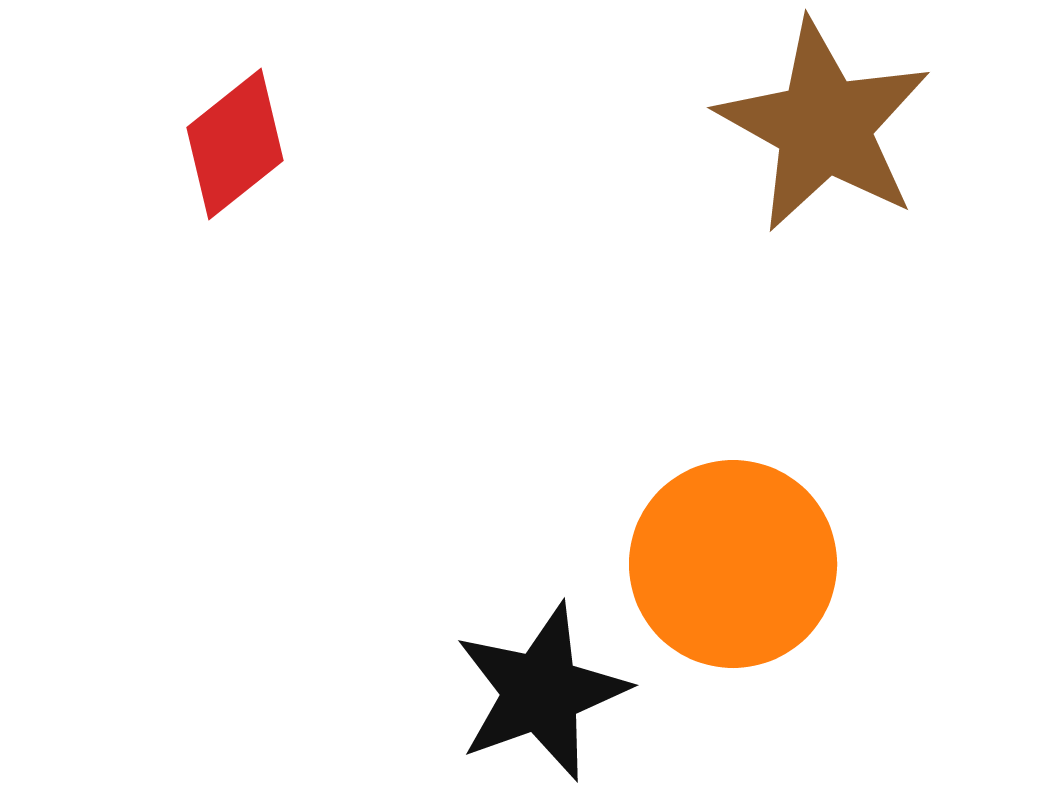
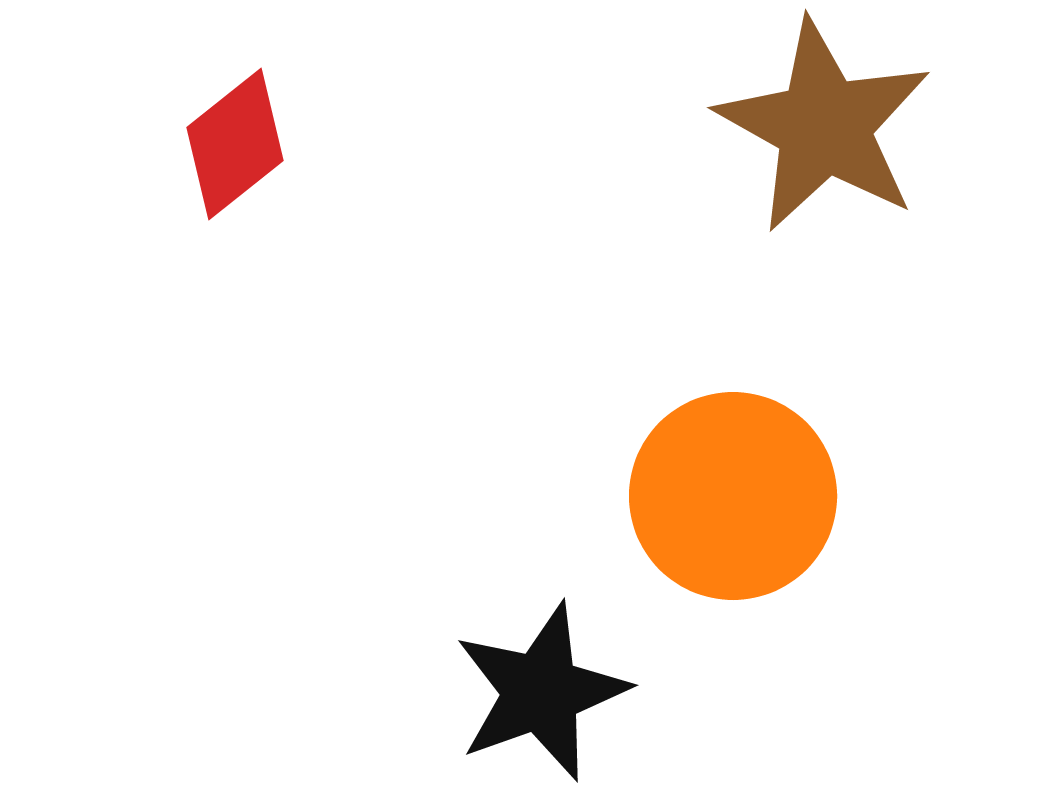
orange circle: moved 68 px up
